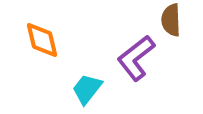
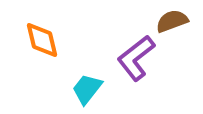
brown semicircle: moved 1 px right, 1 px down; rotated 72 degrees clockwise
